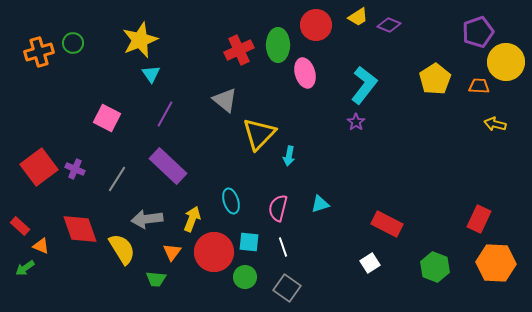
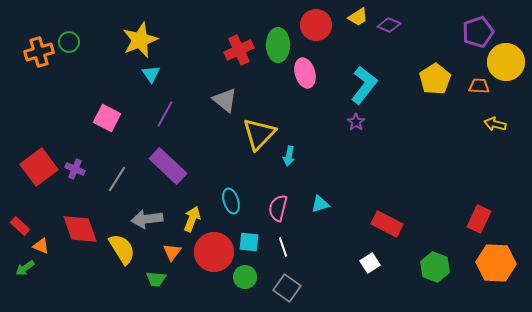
green circle at (73, 43): moved 4 px left, 1 px up
